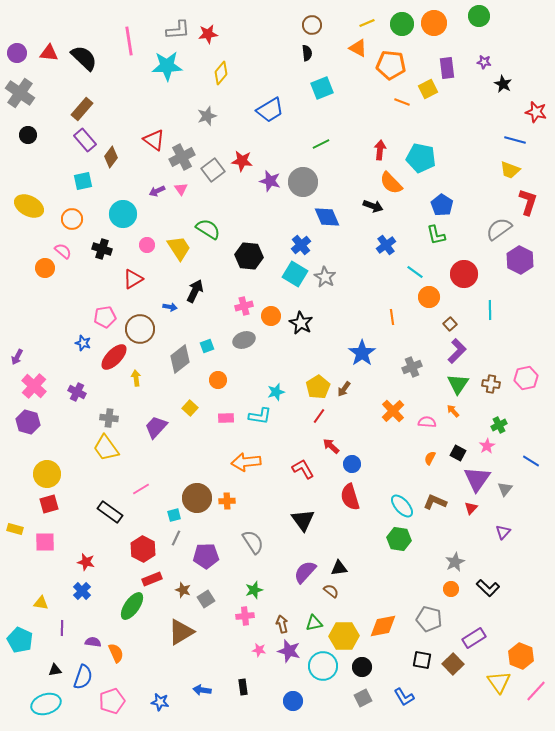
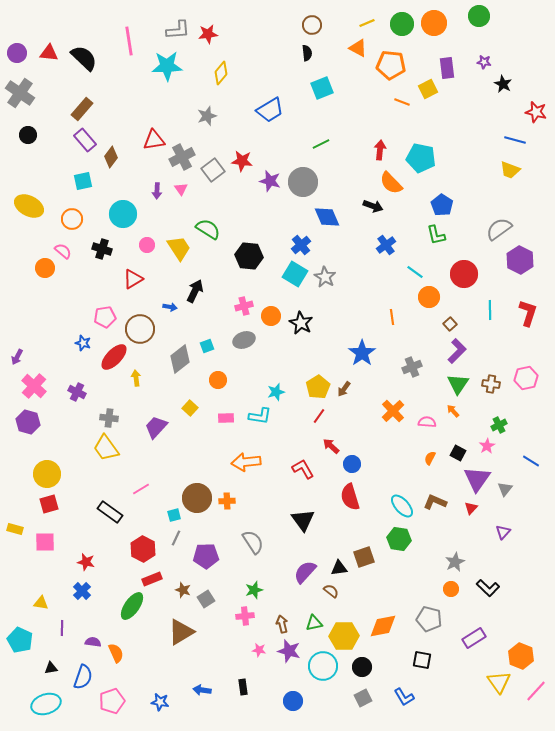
red triangle at (154, 140): rotated 45 degrees counterclockwise
purple arrow at (157, 191): rotated 63 degrees counterclockwise
red L-shape at (528, 202): moved 111 px down
brown square at (453, 664): moved 89 px left, 107 px up; rotated 25 degrees clockwise
black triangle at (55, 670): moved 4 px left, 2 px up
